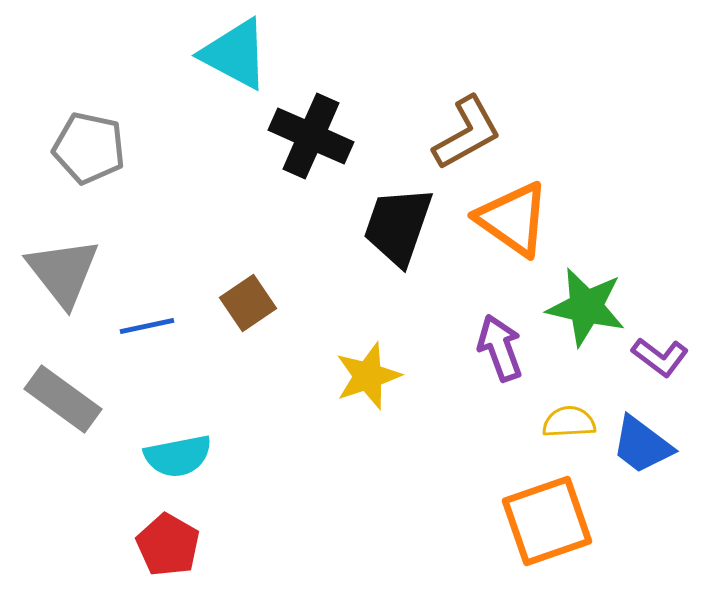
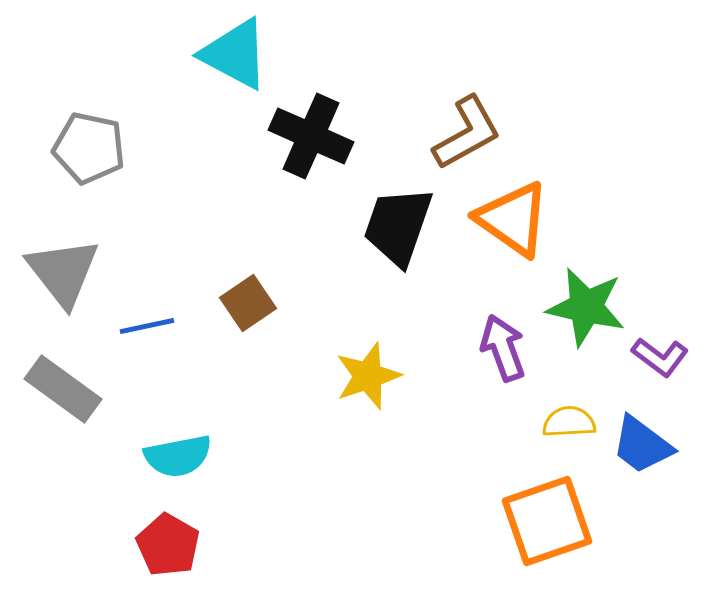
purple arrow: moved 3 px right
gray rectangle: moved 10 px up
